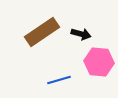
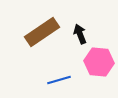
black arrow: moved 1 px left; rotated 126 degrees counterclockwise
